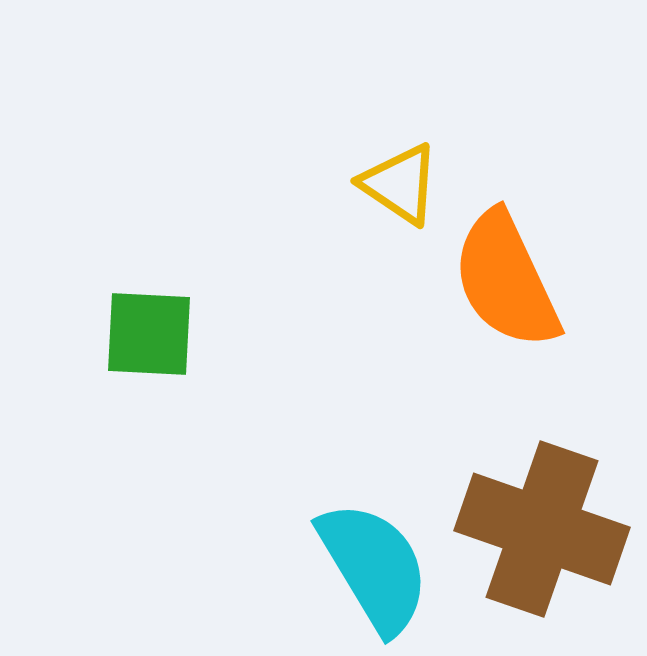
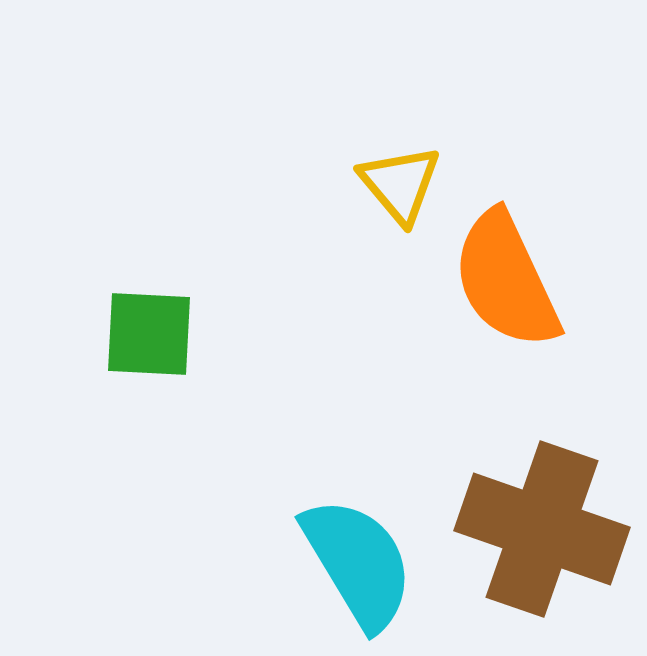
yellow triangle: rotated 16 degrees clockwise
cyan semicircle: moved 16 px left, 4 px up
